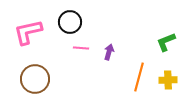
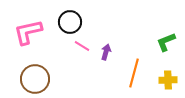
pink line: moved 1 px right, 2 px up; rotated 28 degrees clockwise
purple arrow: moved 3 px left
orange line: moved 5 px left, 4 px up
